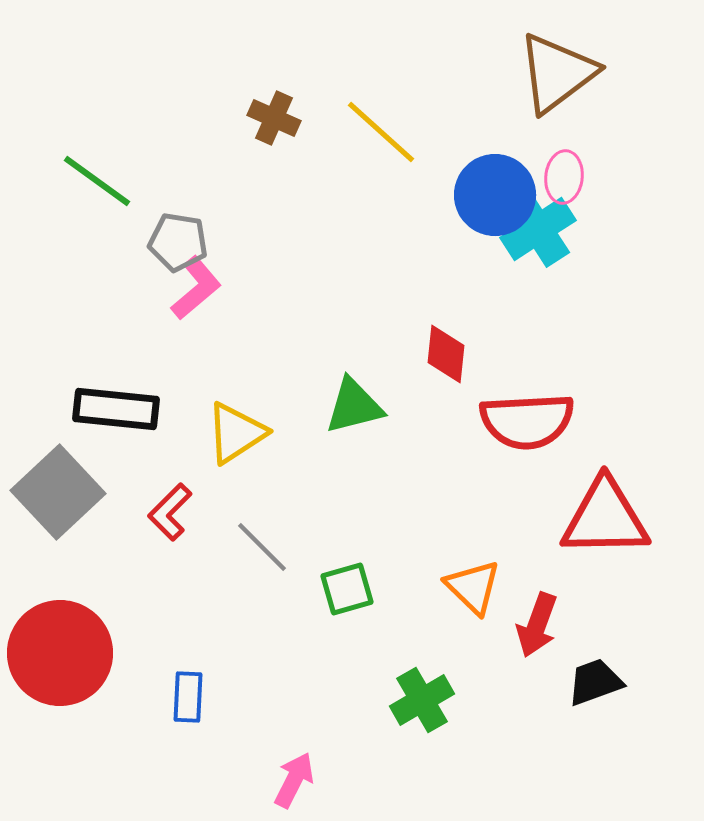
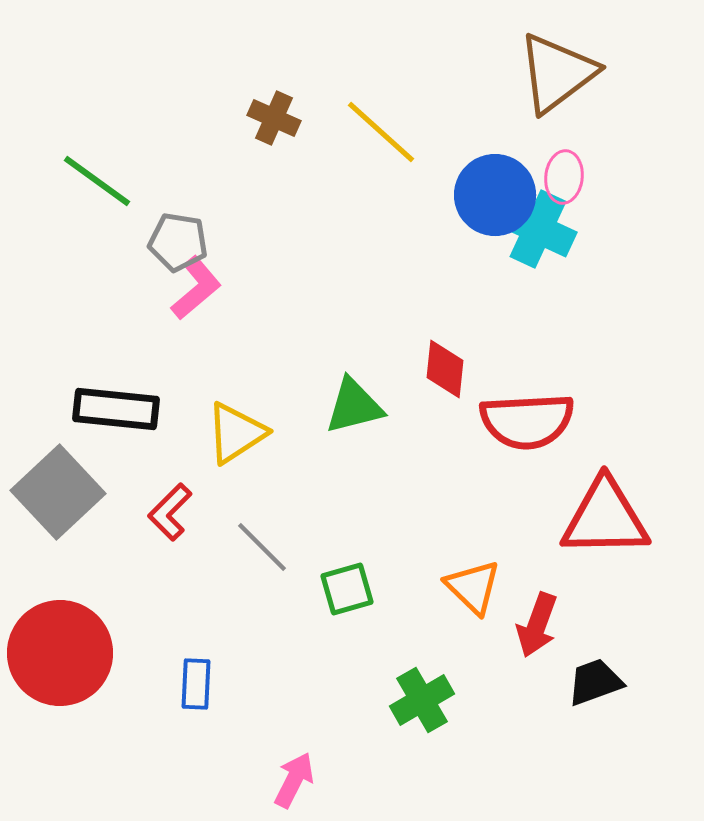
cyan cross: rotated 32 degrees counterclockwise
red diamond: moved 1 px left, 15 px down
blue rectangle: moved 8 px right, 13 px up
